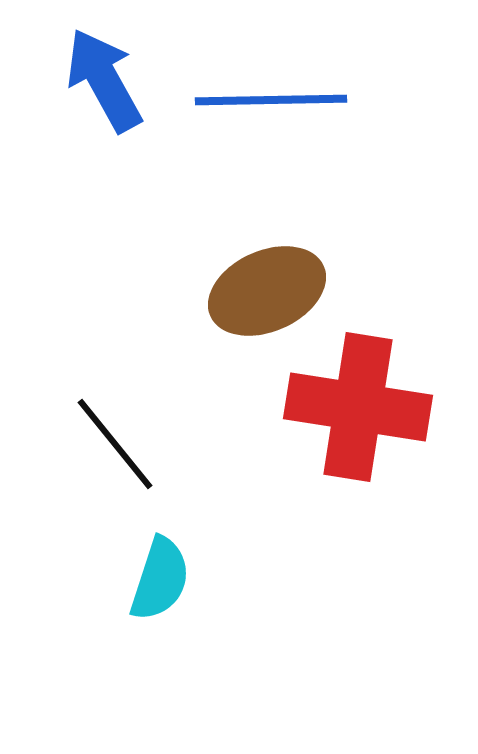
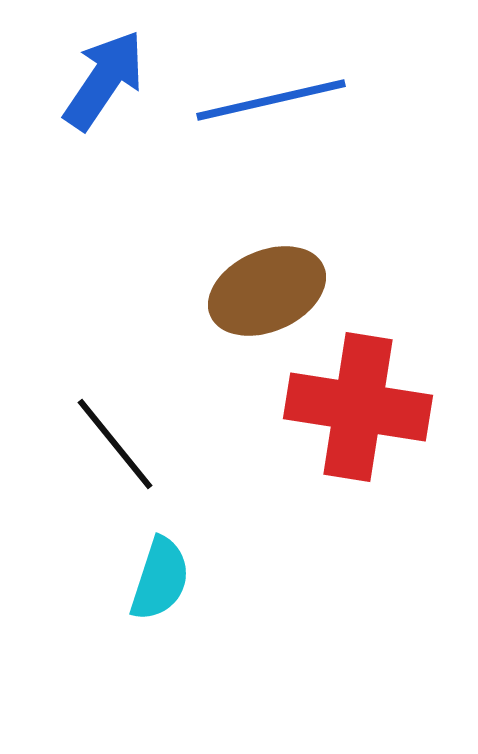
blue arrow: rotated 63 degrees clockwise
blue line: rotated 12 degrees counterclockwise
